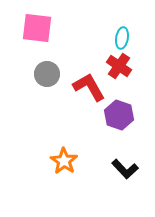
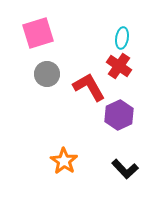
pink square: moved 1 px right, 5 px down; rotated 24 degrees counterclockwise
purple hexagon: rotated 16 degrees clockwise
